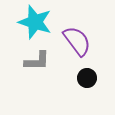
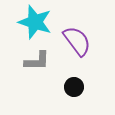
black circle: moved 13 px left, 9 px down
